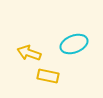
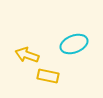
yellow arrow: moved 2 px left, 2 px down
